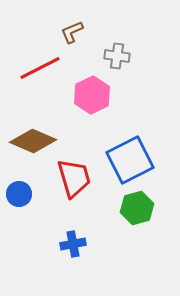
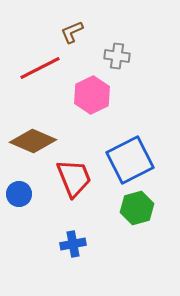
red trapezoid: rotated 6 degrees counterclockwise
